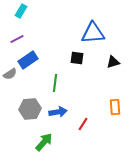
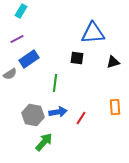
blue rectangle: moved 1 px right, 1 px up
gray hexagon: moved 3 px right, 6 px down; rotated 15 degrees clockwise
red line: moved 2 px left, 6 px up
